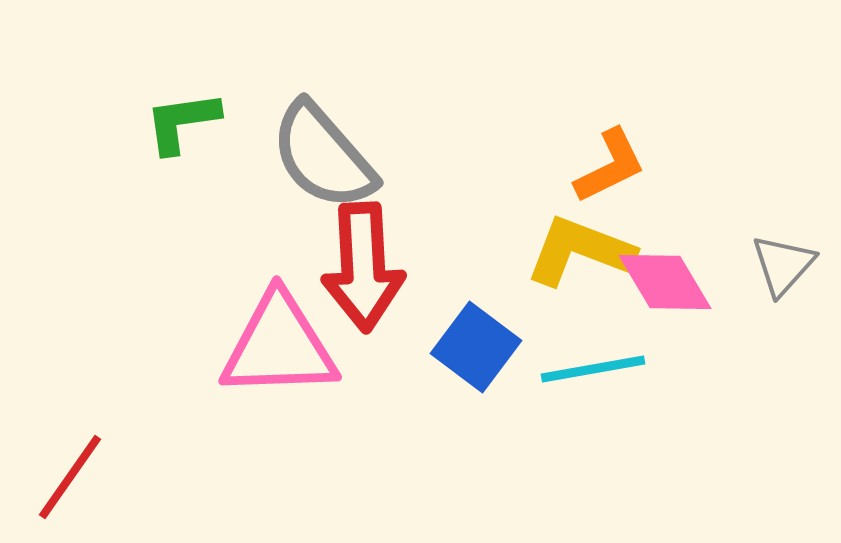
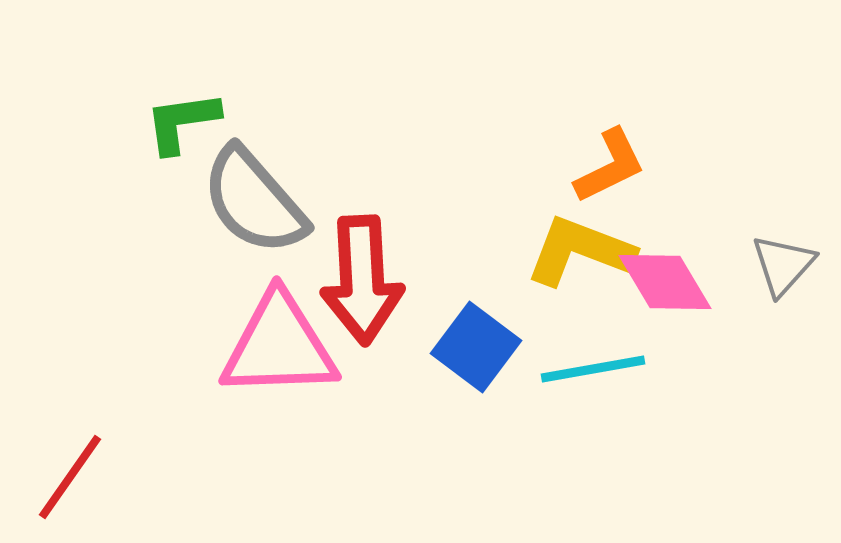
gray semicircle: moved 69 px left, 45 px down
red arrow: moved 1 px left, 13 px down
